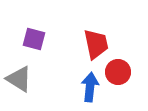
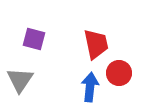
red circle: moved 1 px right, 1 px down
gray triangle: moved 1 px right, 1 px down; rotated 32 degrees clockwise
